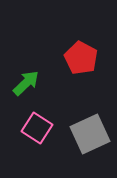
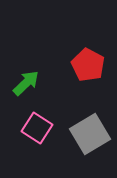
red pentagon: moved 7 px right, 7 px down
gray square: rotated 6 degrees counterclockwise
